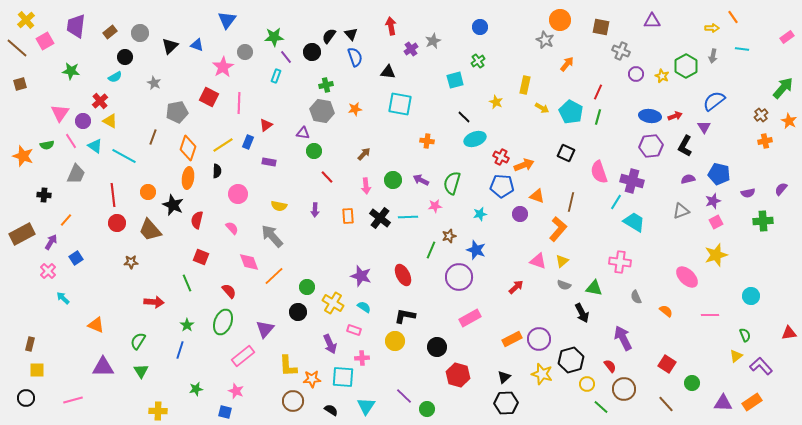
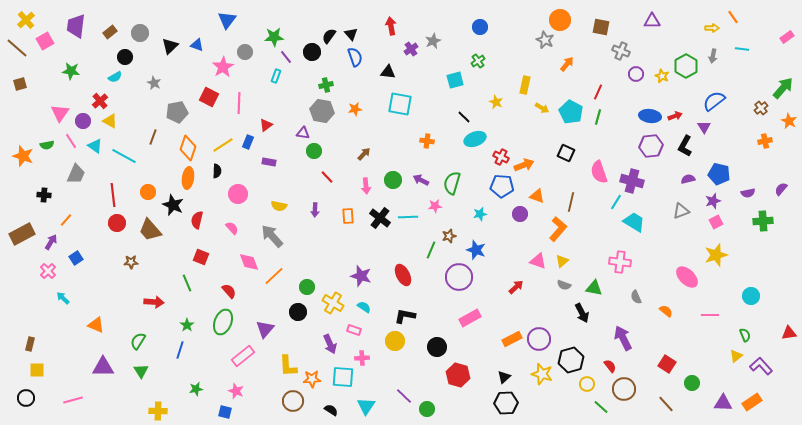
brown cross at (761, 115): moved 7 px up
